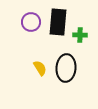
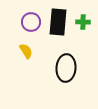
green cross: moved 3 px right, 13 px up
yellow semicircle: moved 14 px left, 17 px up
